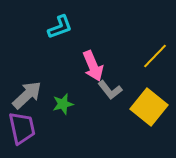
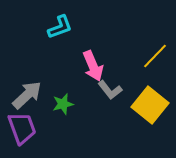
yellow square: moved 1 px right, 2 px up
purple trapezoid: rotated 8 degrees counterclockwise
